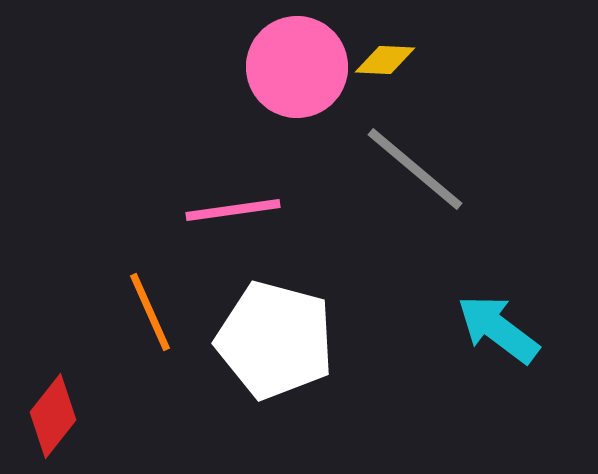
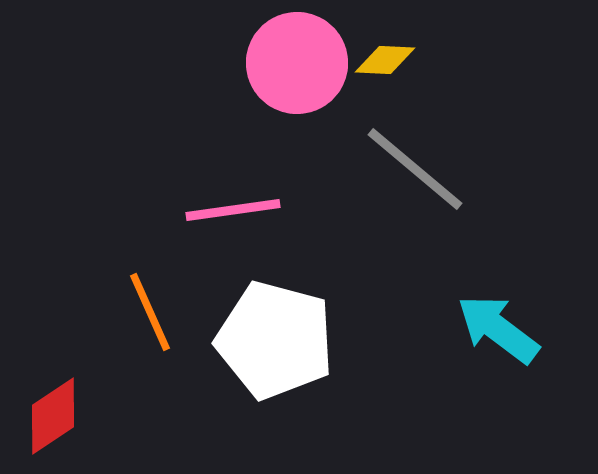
pink circle: moved 4 px up
red diamond: rotated 18 degrees clockwise
